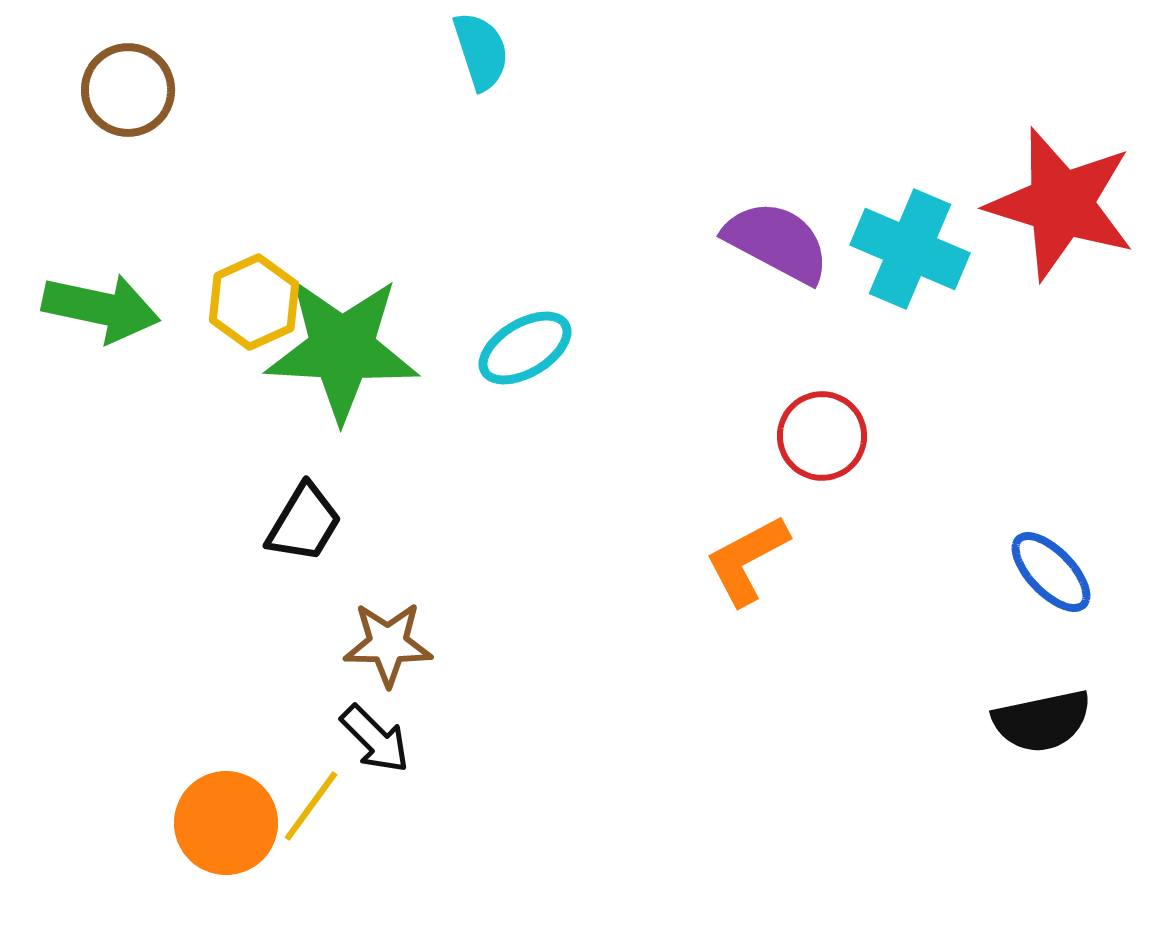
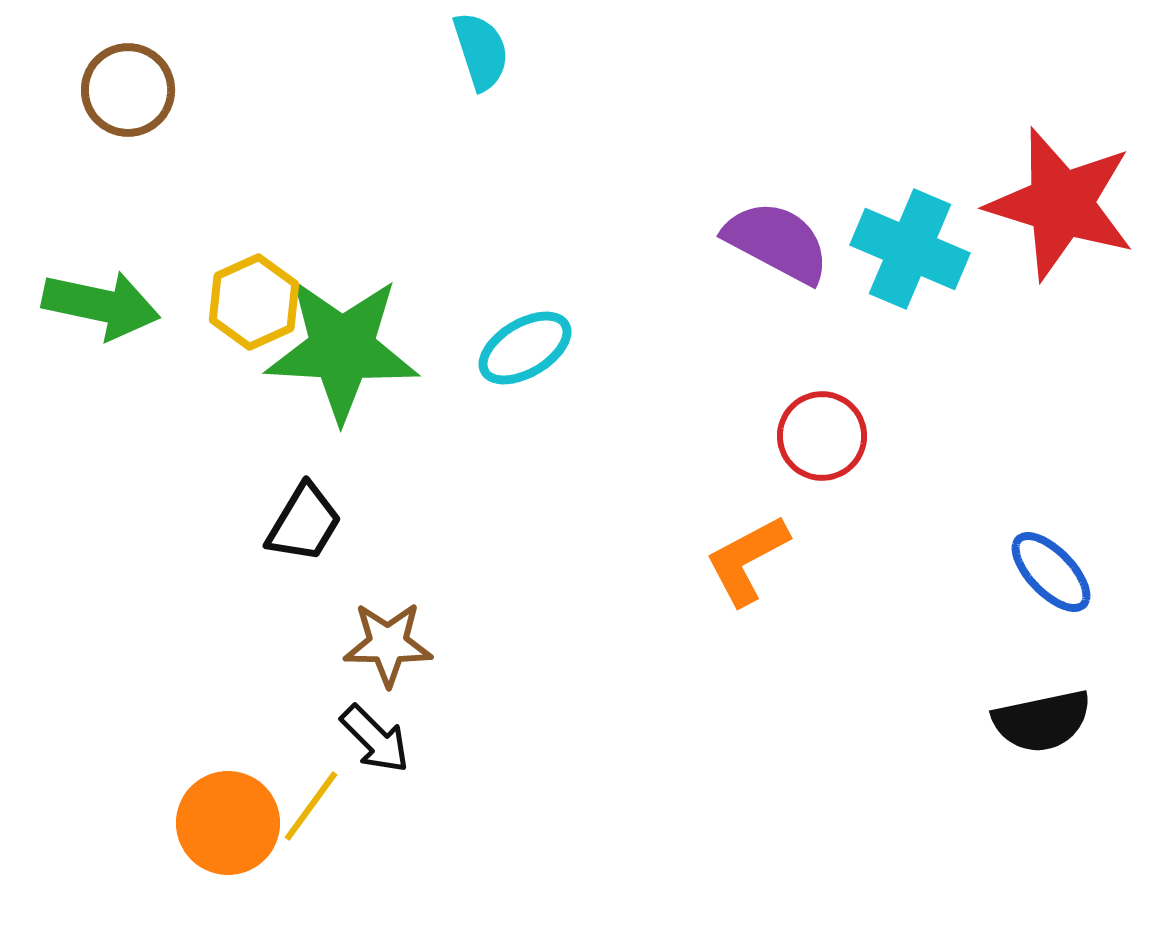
green arrow: moved 3 px up
orange circle: moved 2 px right
